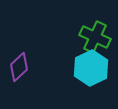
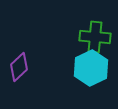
green cross: rotated 20 degrees counterclockwise
